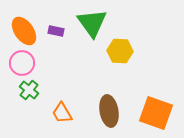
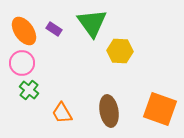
purple rectangle: moved 2 px left, 2 px up; rotated 21 degrees clockwise
orange square: moved 4 px right, 4 px up
